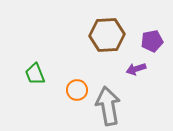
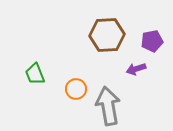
orange circle: moved 1 px left, 1 px up
